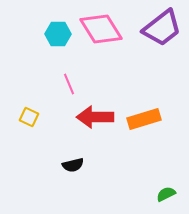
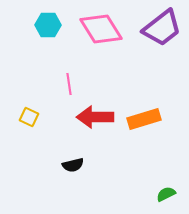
cyan hexagon: moved 10 px left, 9 px up
pink line: rotated 15 degrees clockwise
